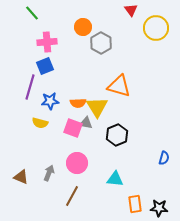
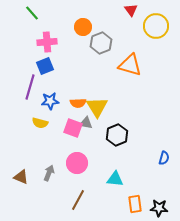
yellow circle: moved 2 px up
gray hexagon: rotated 10 degrees clockwise
orange triangle: moved 11 px right, 21 px up
brown line: moved 6 px right, 4 px down
